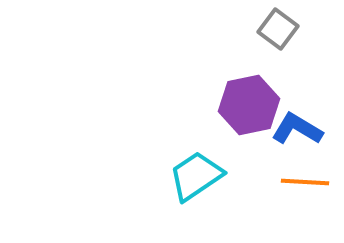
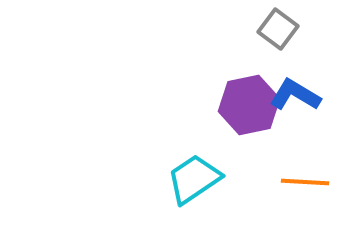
blue L-shape: moved 2 px left, 34 px up
cyan trapezoid: moved 2 px left, 3 px down
